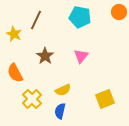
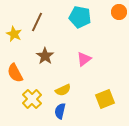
brown line: moved 1 px right, 2 px down
pink triangle: moved 3 px right, 3 px down; rotated 14 degrees clockwise
